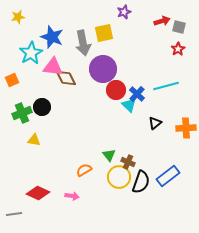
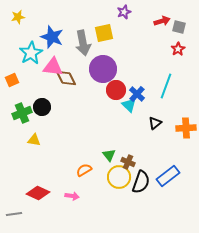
cyan line: rotated 55 degrees counterclockwise
